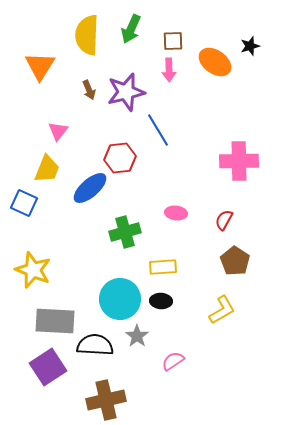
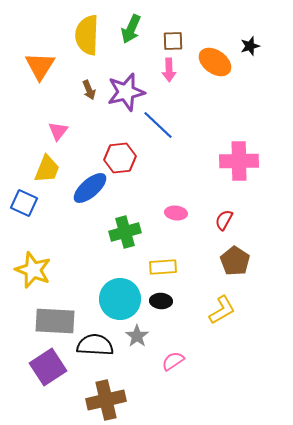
blue line: moved 5 px up; rotated 16 degrees counterclockwise
